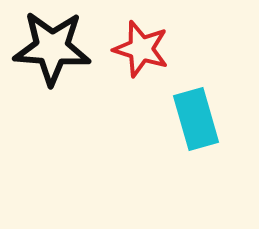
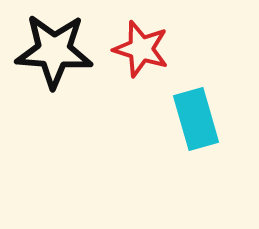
black star: moved 2 px right, 3 px down
